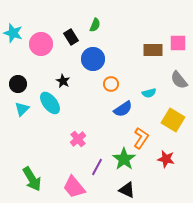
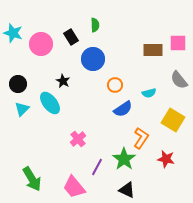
green semicircle: rotated 24 degrees counterclockwise
orange circle: moved 4 px right, 1 px down
